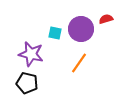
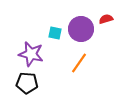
black pentagon: rotated 10 degrees counterclockwise
